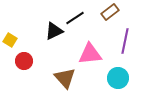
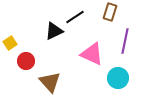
brown rectangle: rotated 36 degrees counterclockwise
black line: moved 1 px up
yellow square: moved 3 px down; rotated 24 degrees clockwise
pink triangle: moved 2 px right; rotated 30 degrees clockwise
red circle: moved 2 px right
brown triangle: moved 15 px left, 4 px down
